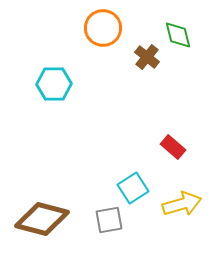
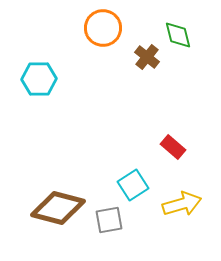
cyan hexagon: moved 15 px left, 5 px up
cyan square: moved 3 px up
brown diamond: moved 16 px right, 11 px up
